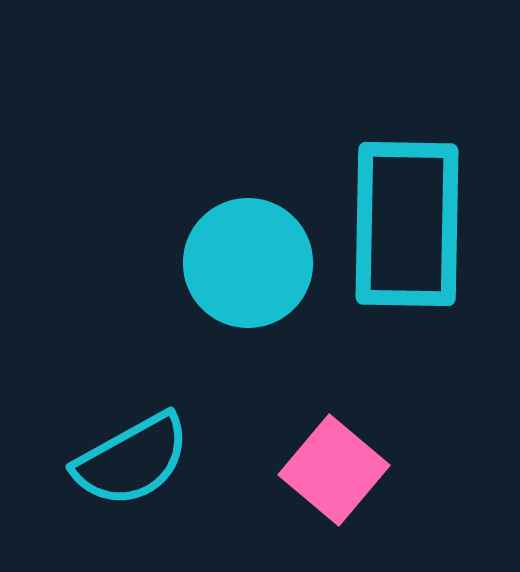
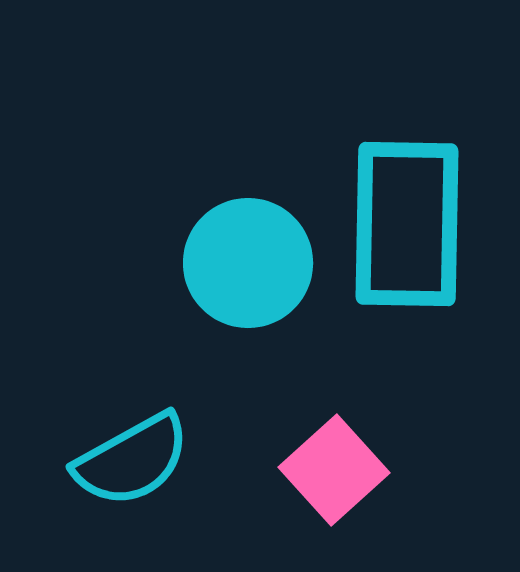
pink square: rotated 8 degrees clockwise
